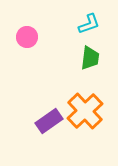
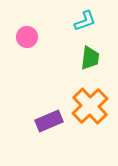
cyan L-shape: moved 4 px left, 3 px up
orange cross: moved 5 px right, 5 px up
purple rectangle: rotated 12 degrees clockwise
